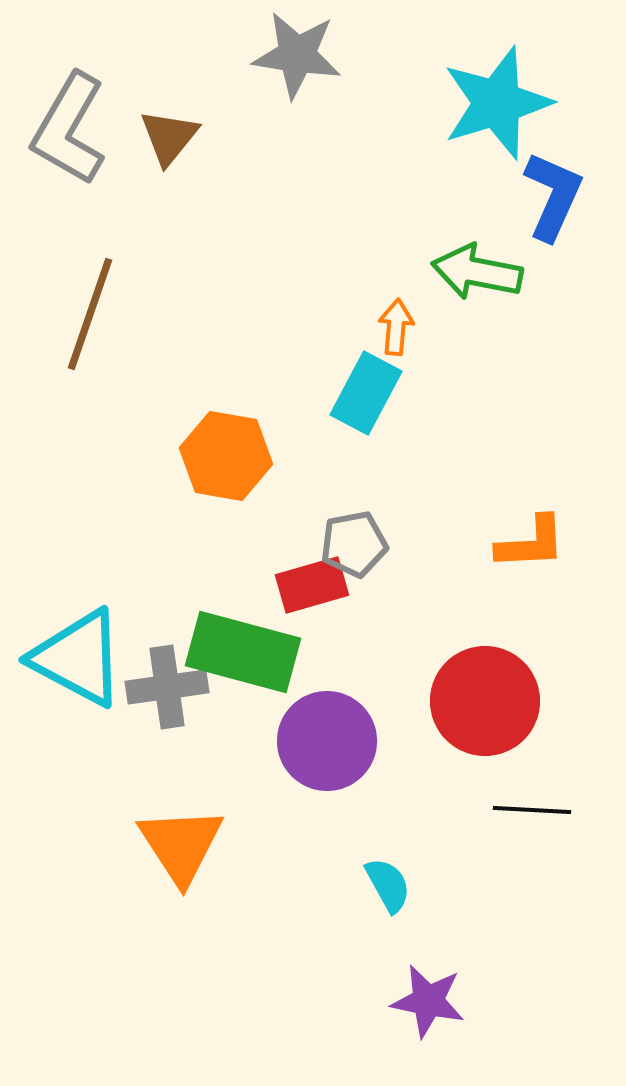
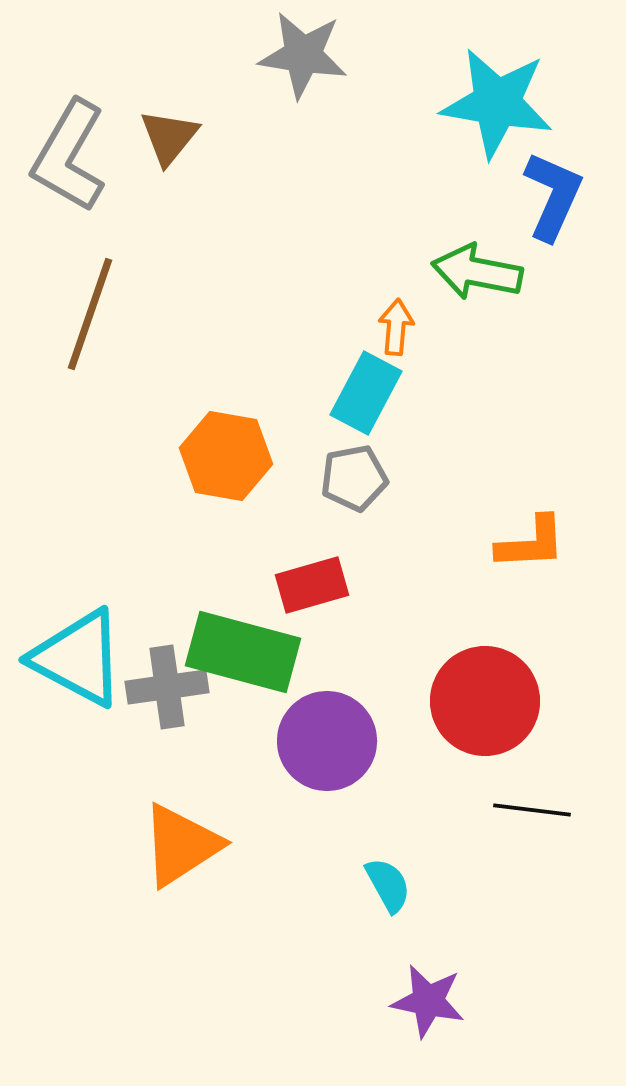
gray star: moved 6 px right
cyan star: rotated 27 degrees clockwise
gray L-shape: moved 27 px down
gray pentagon: moved 66 px up
black line: rotated 4 degrees clockwise
orange triangle: rotated 30 degrees clockwise
